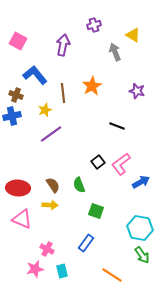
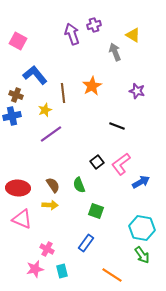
purple arrow: moved 9 px right, 11 px up; rotated 30 degrees counterclockwise
black square: moved 1 px left
cyan hexagon: moved 2 px right
